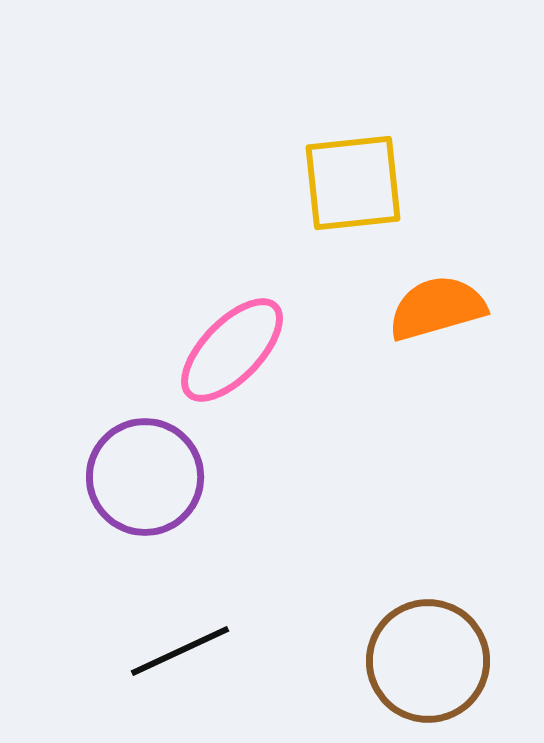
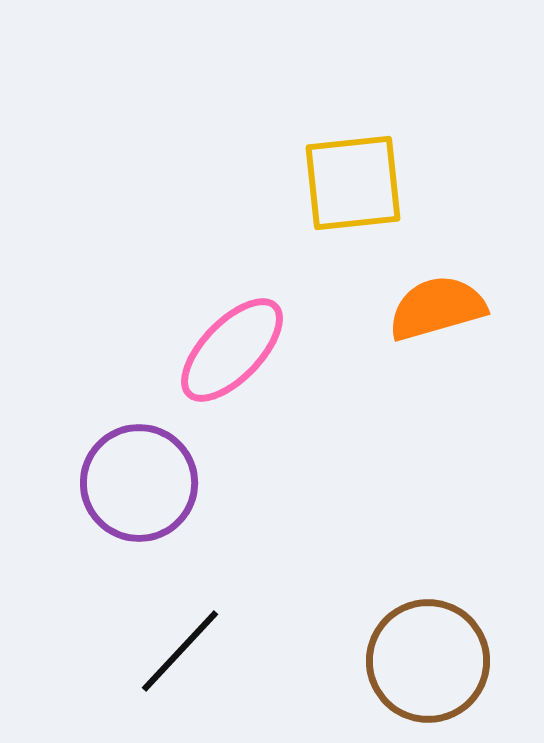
purple circle: moved 6 px left, 6 px down
black line: rotated 22 degrees counterclockwise
